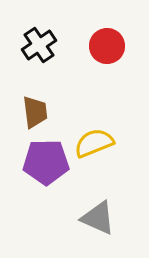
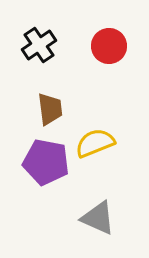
red circle: moved 2 px right
brown trapezoid: moved 15 px right, 3 px up
yellow semicircle: moved 1 px right
purple pentagon: rotated 12 degrees clockwise
